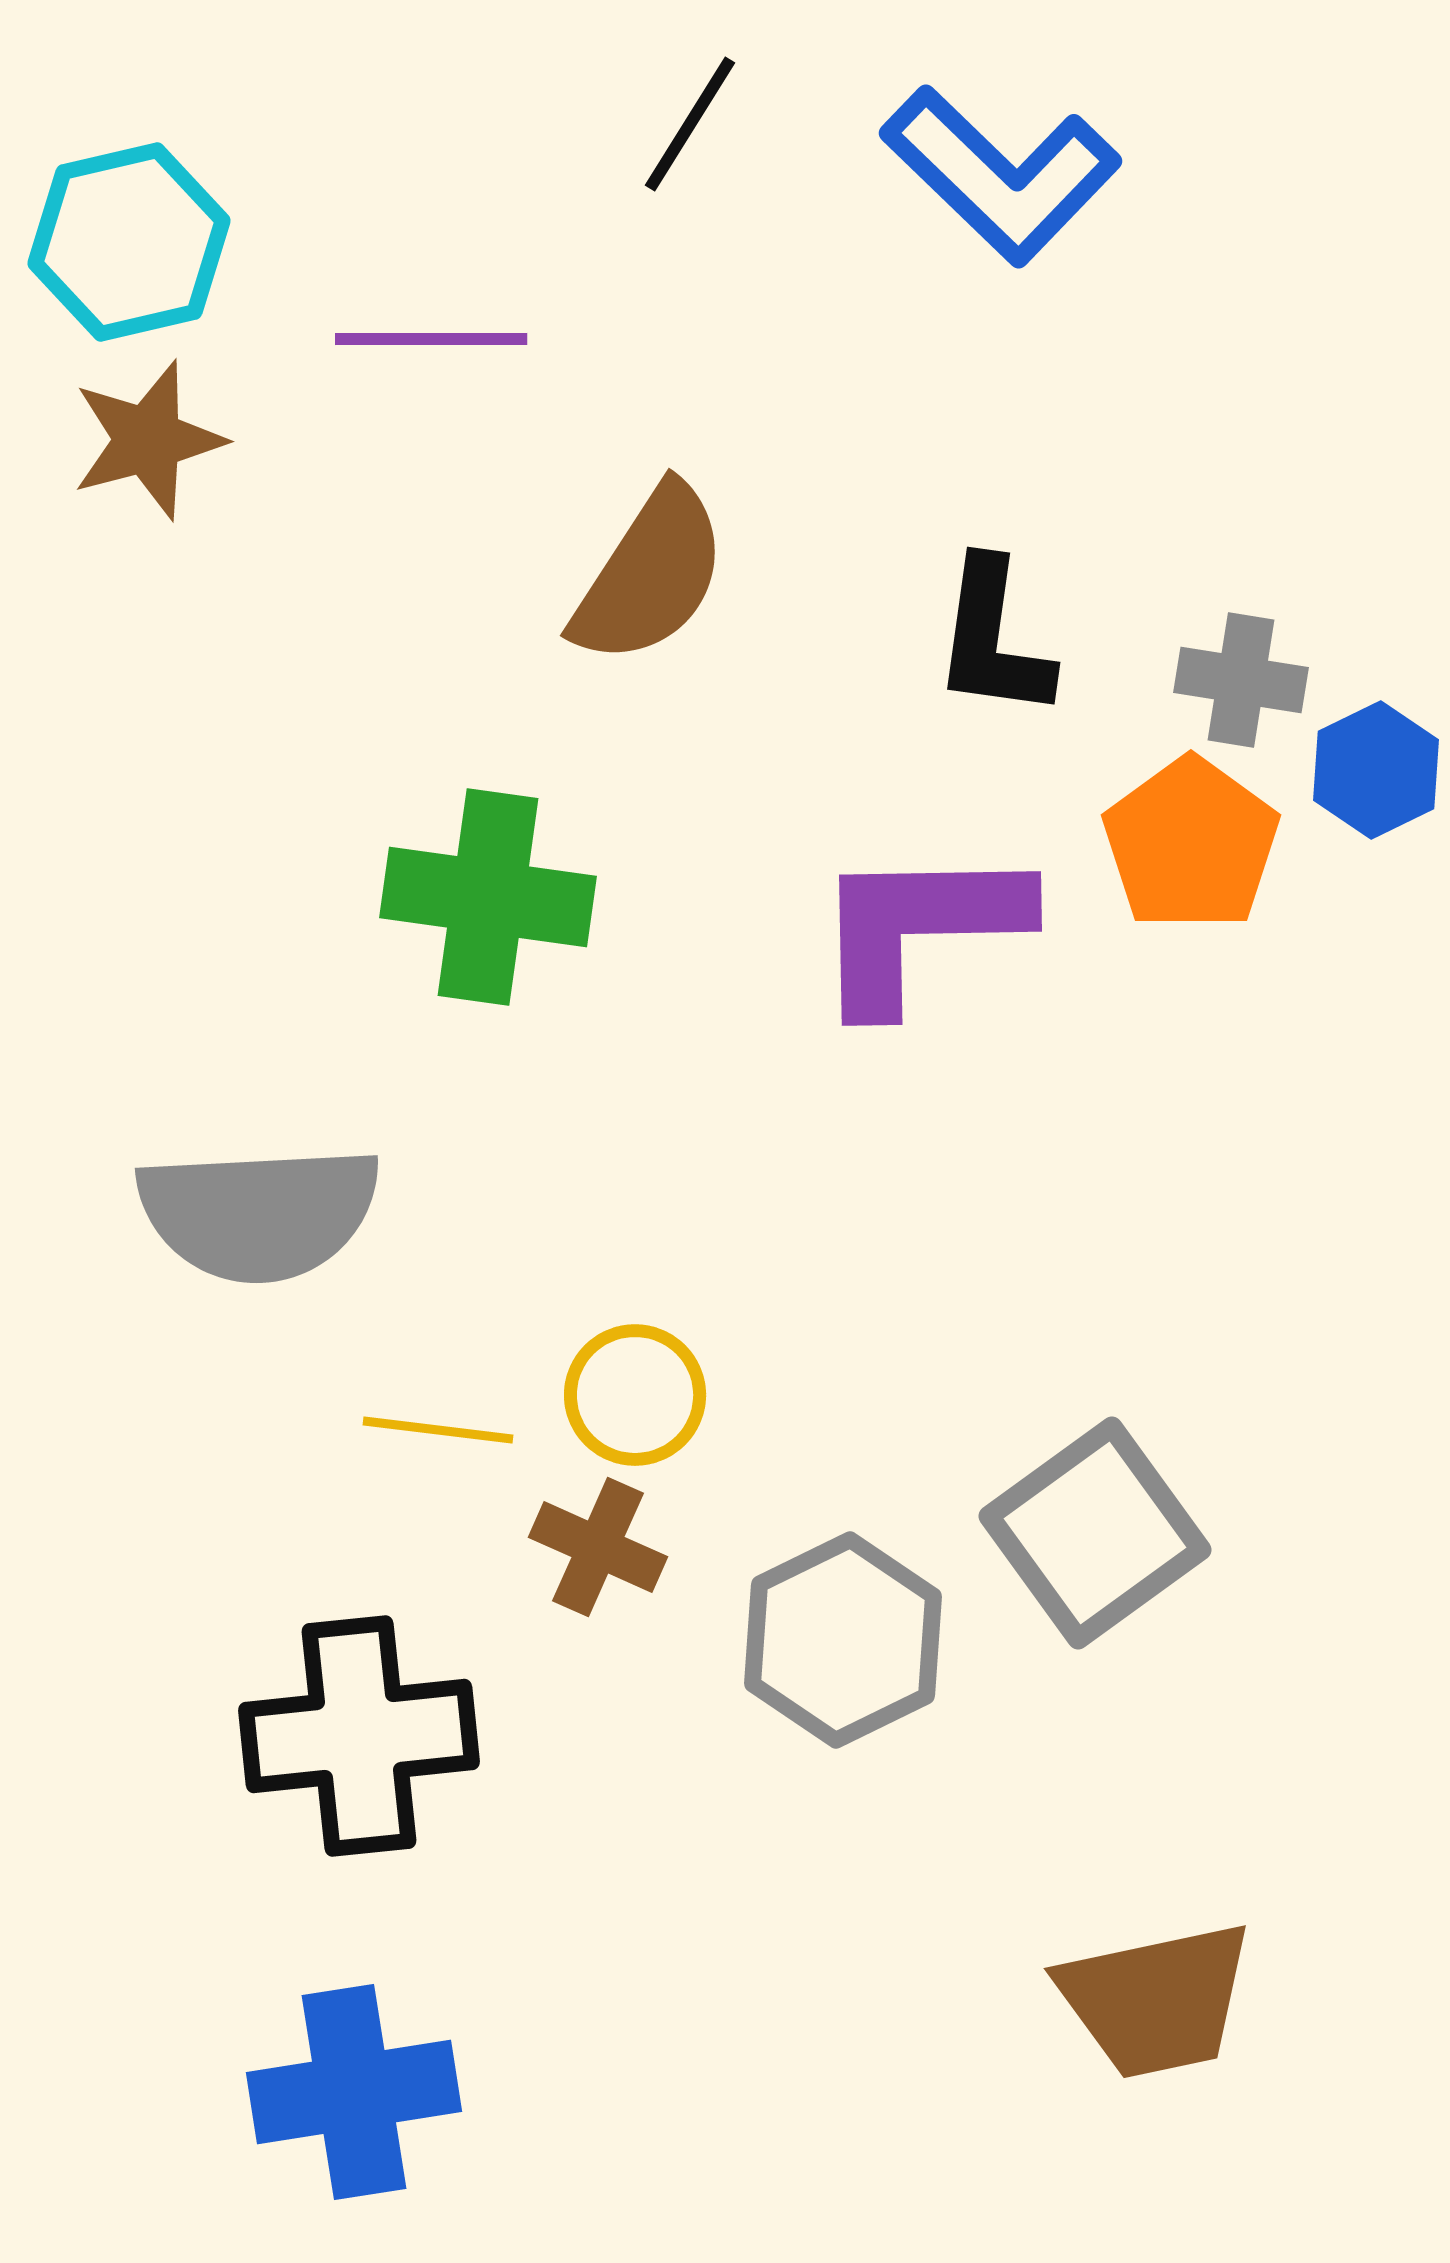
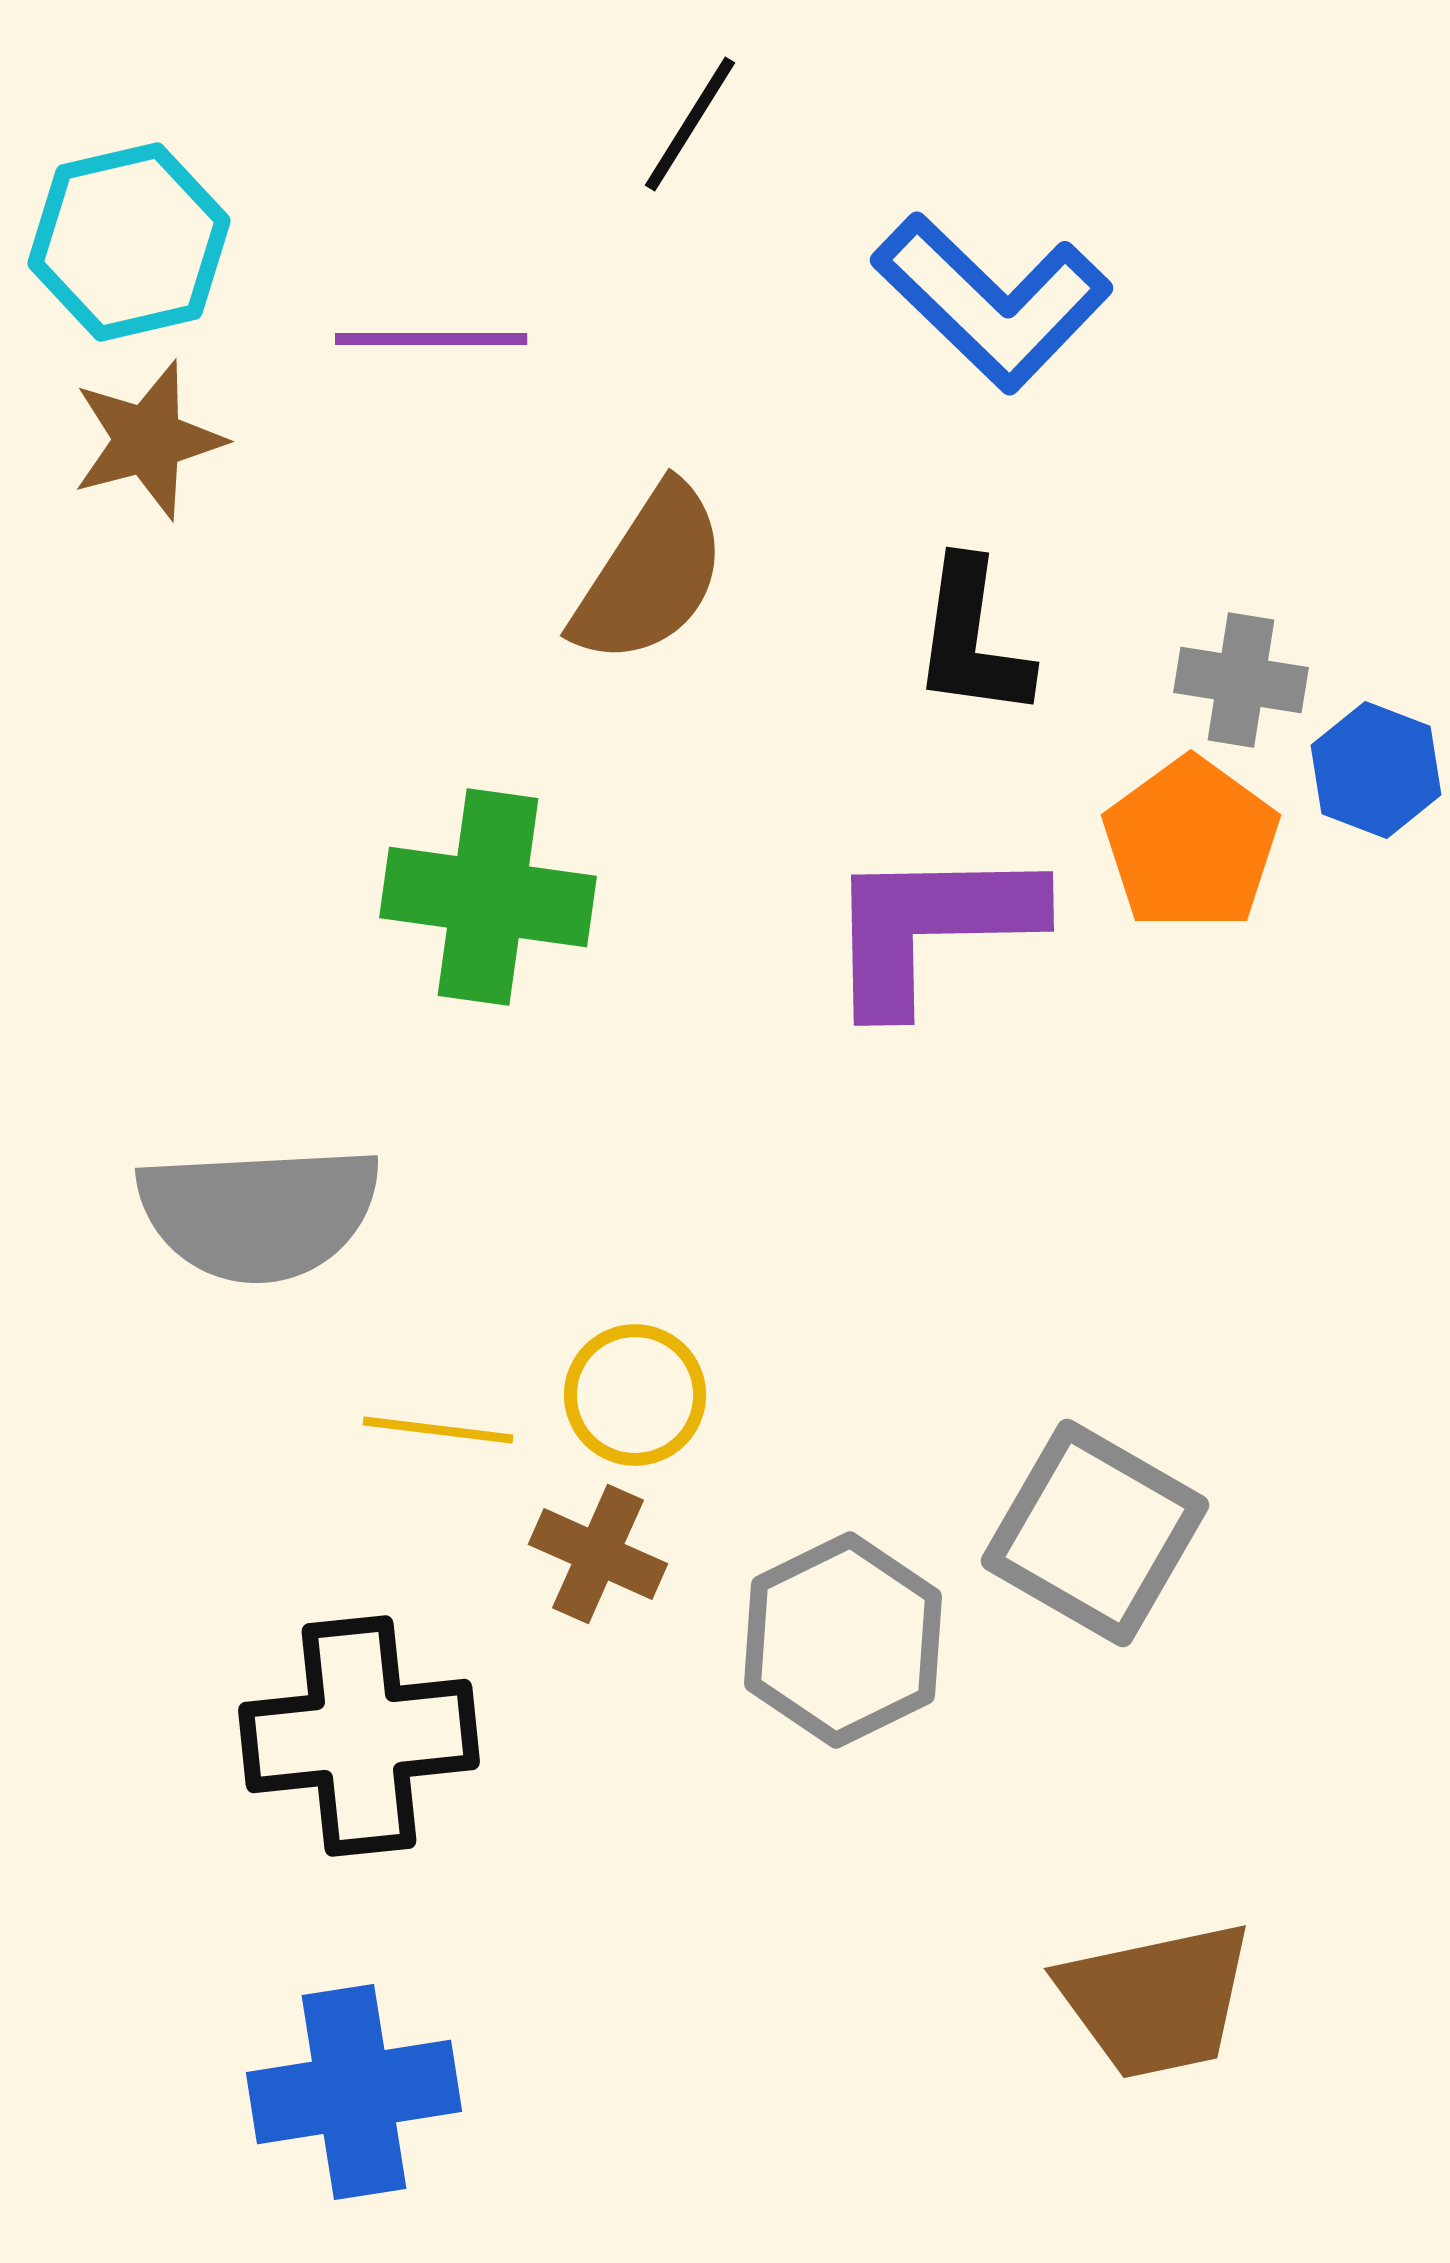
blue L-shape: moved 9 px left, 127 px down
black L-shape: moved 21 px left
blue hexagon: rotated 13 degrees counterclockwise
purple L-shape: moved 12 px right
gray square: rotated 24 degrees counterclockwise
brown cross: moved 7 px down
